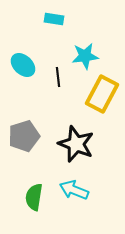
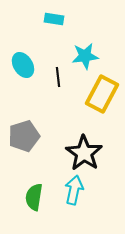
cyan ellipse: rotated 15 degrees clockwise
black star: moved 8 px right, 9 px down; rotated 12 degrees clockwise
cyan arrow: rotated 80 degrees clockwise
